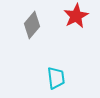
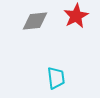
gray diamond: moved 3 px right, 4 px up; rotated 44 degrees clockwise
